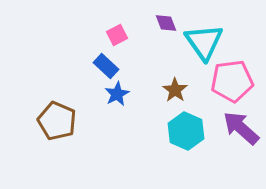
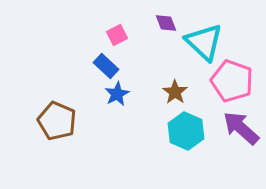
cyan triangle: rotated 12 degrees counterclockwise
pink pentagon: rotated 27 degrees clockwise
brown star: moved 2 px down
